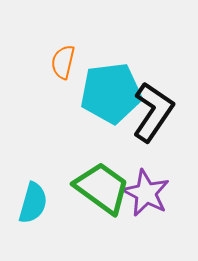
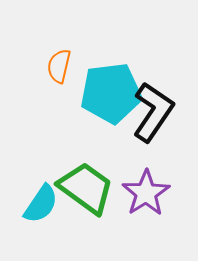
orange semicircle: moved 4 px left, 4 px down
green trapezoid: moved 16 px left
purple star: rotated 12 degrees clockwise
cyan semicircle: moved 8 px right, 1 px down; rotated 18 degrees clockwise
